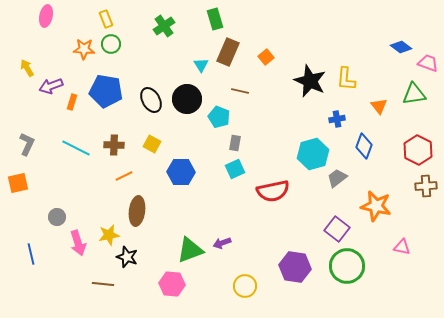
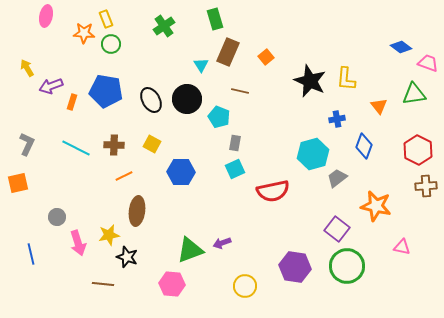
orange star at (84, 49): moved 16 px up
